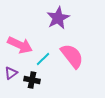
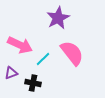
pink semicircle: moved 3 px up
purple triangle: rotated 16 degrees clockwise
black cross: moved 1 px right, 3 px down
